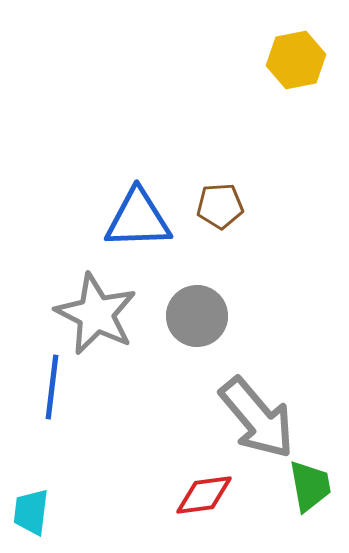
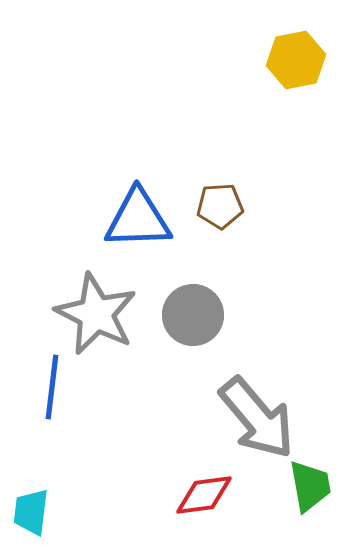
gray circle: moved 4 px left, 1 px up
